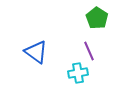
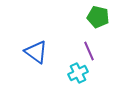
green pentagon: moved 1 px right, 1 px up; rotated 20 degrees counterclockwise
cyan cross: rotated 18 degrees counterclockwise
